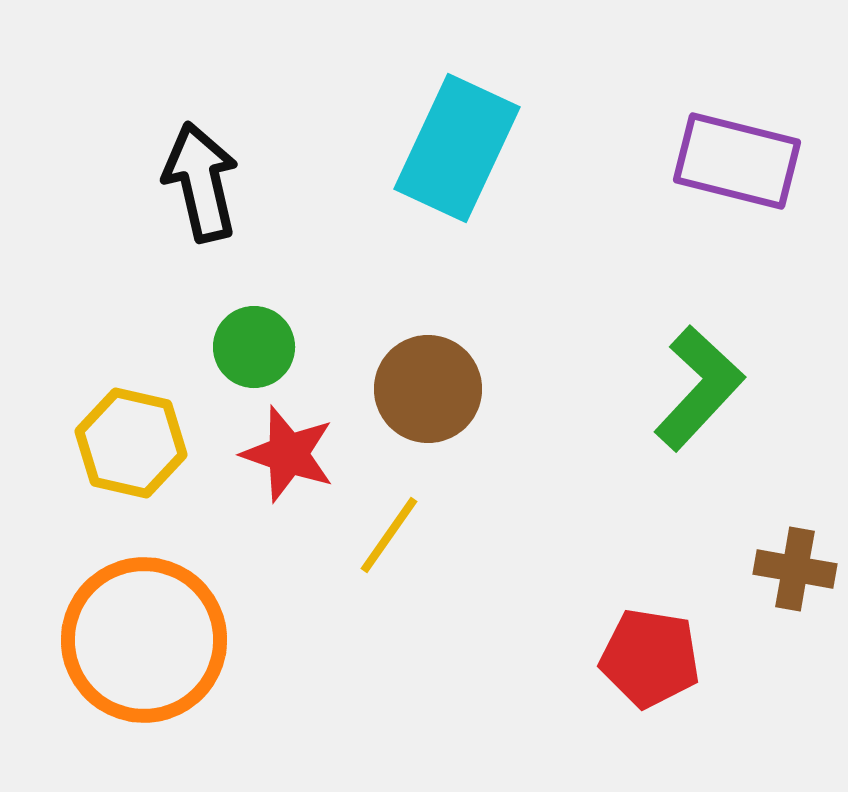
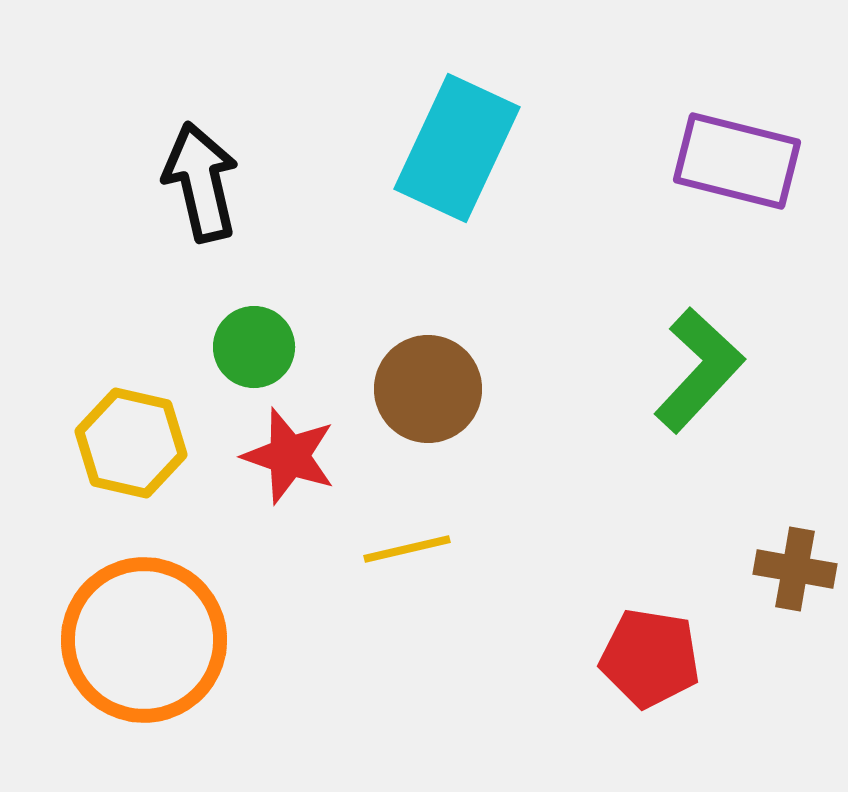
green L-shape: moved 18 px up
red star: moved 1 px right, 2 px down
yellow line: moved 18 px right, 14 px down; rotated 42 degrees clockwise
